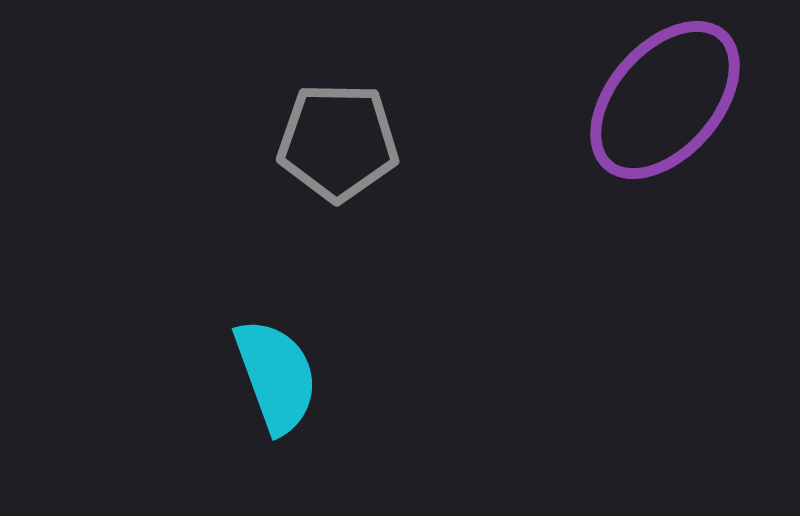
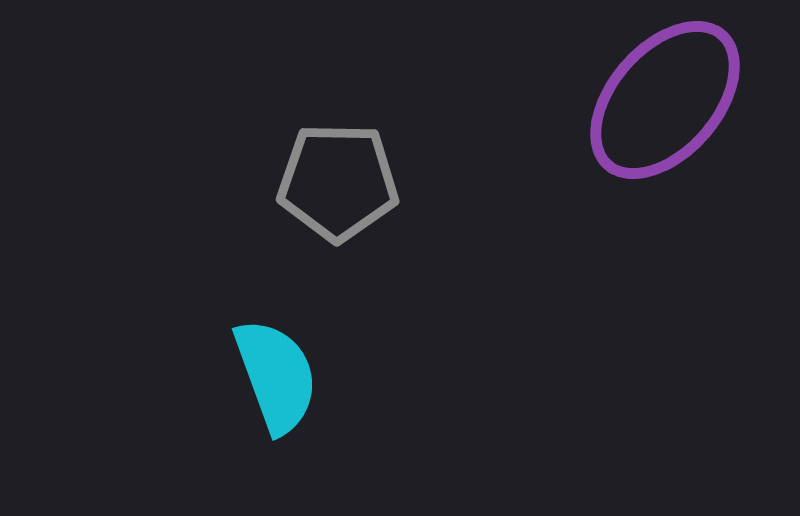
gray pentagon: moved 40 px down
